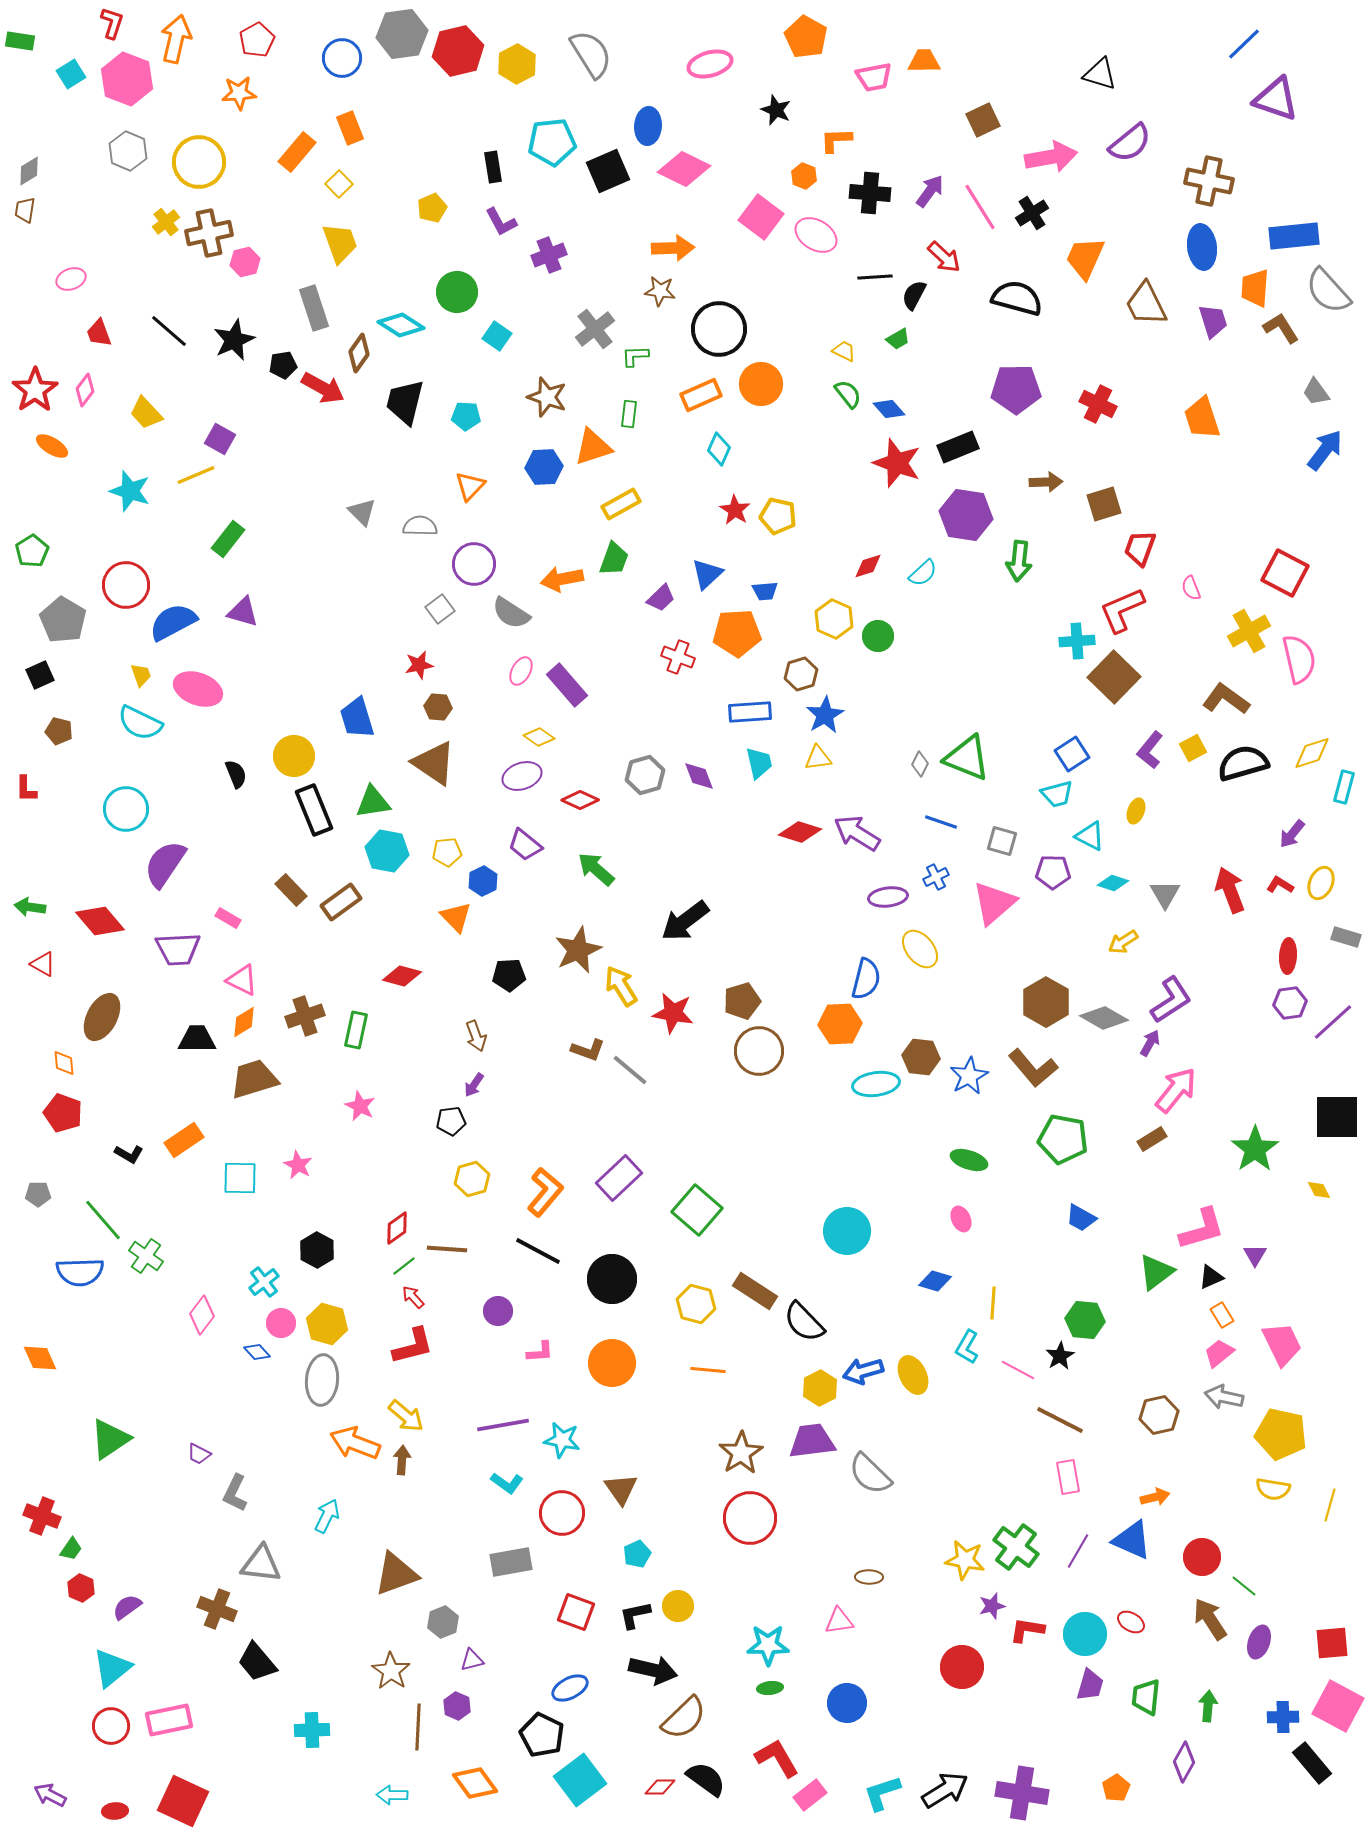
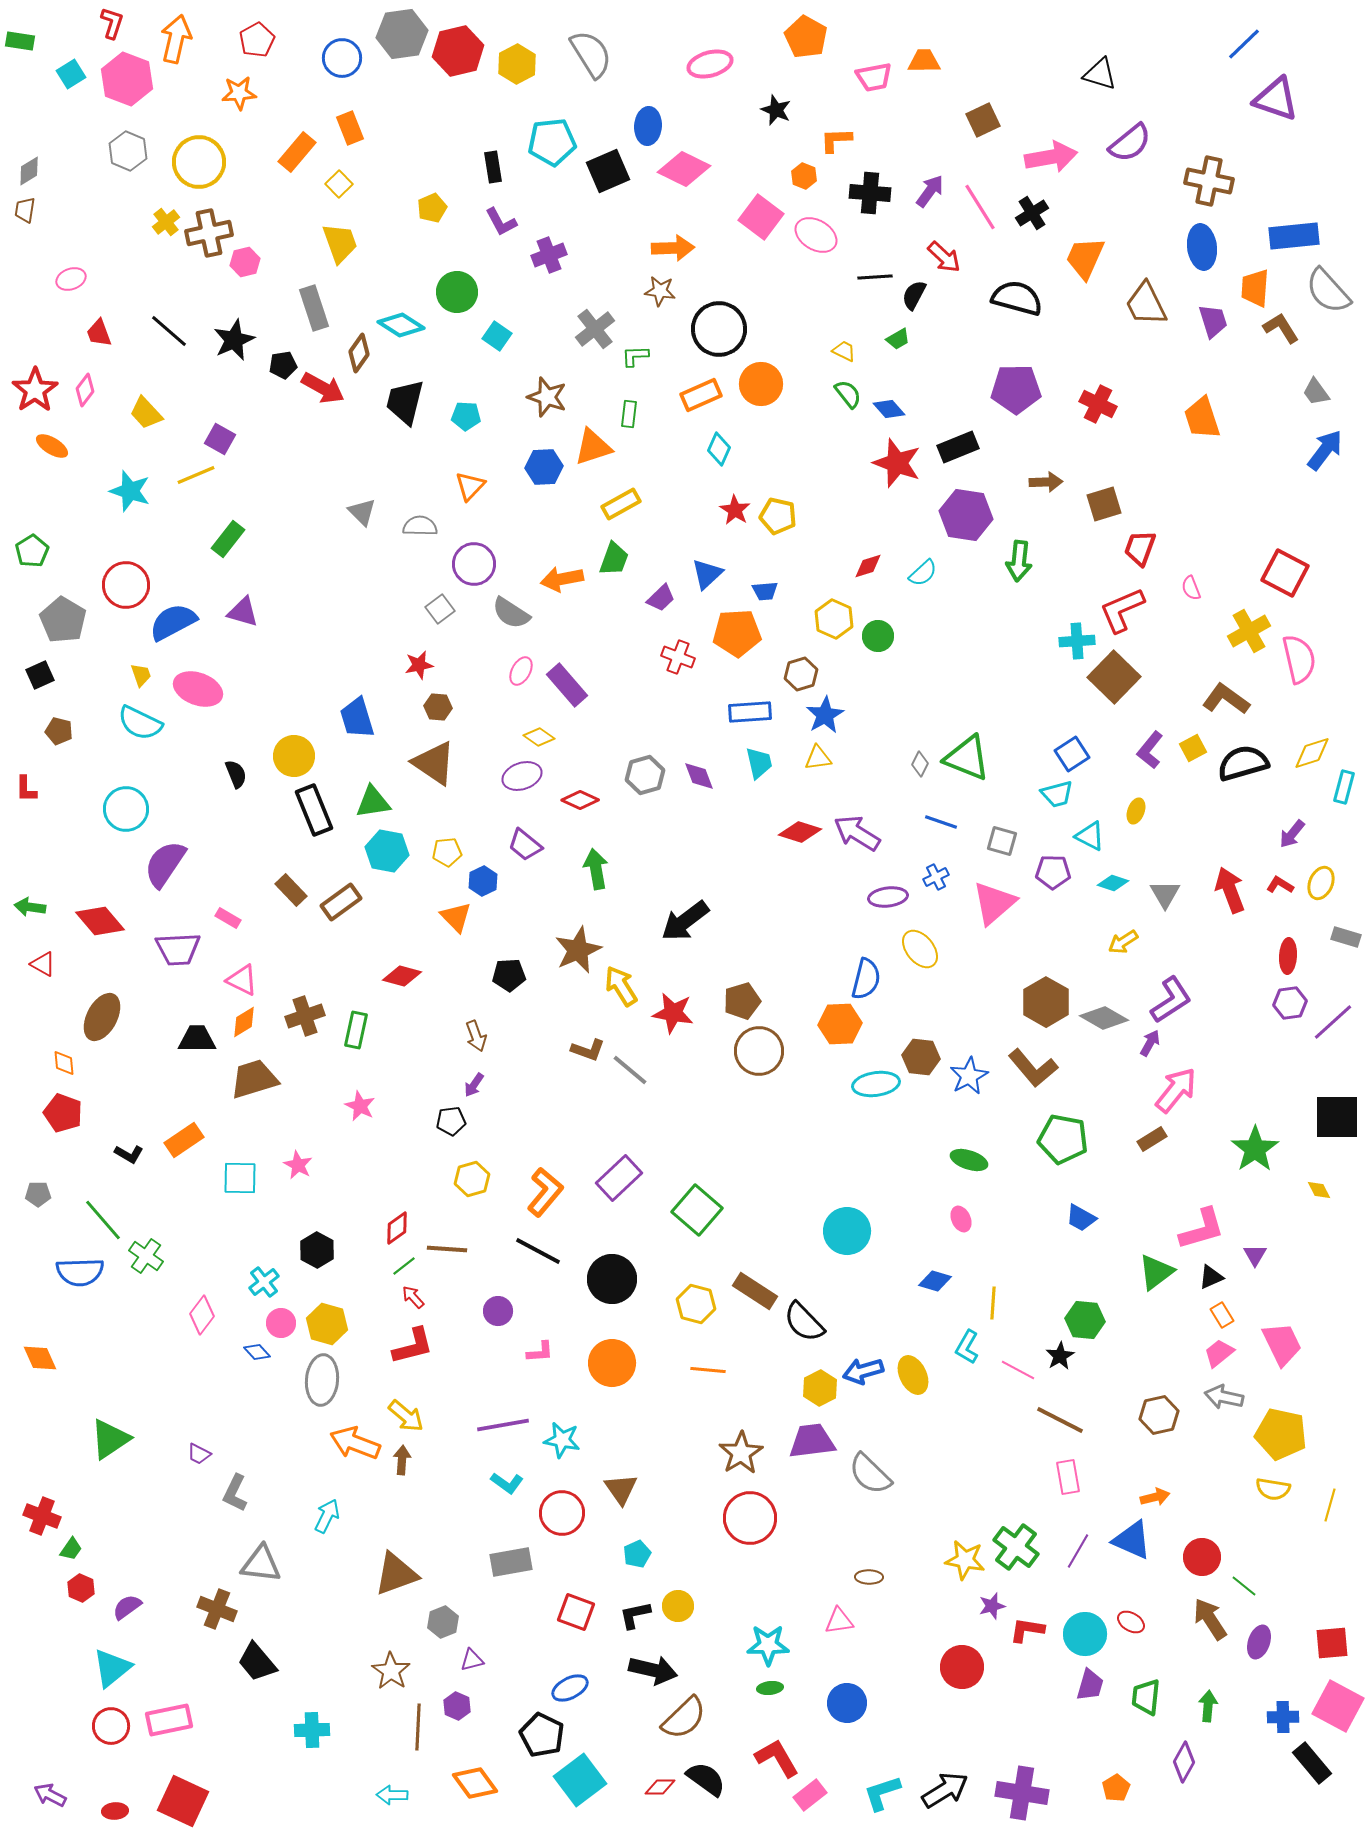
green arrow at (596, 869): rotated 39 degrees clockwise
